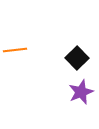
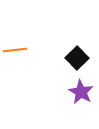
purple star: rotated 20 degrees counterclockwise
